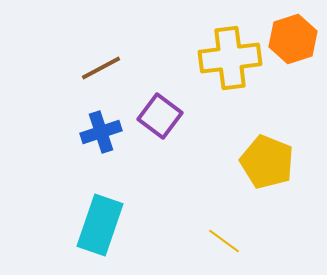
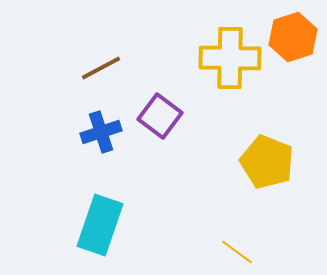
orange hexagon: moved 2 px up
yellow cross: rotated 8 degrees clockwise
yellow line: moved 13 px right, 11 px down
